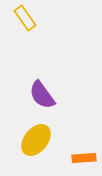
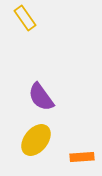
purple semicircle: moved 1 px left, 2 px down
orange rectangle: moved 2 px left, 1 px up
